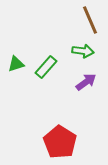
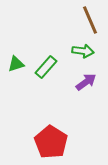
red pentagon: moved 9 px left
